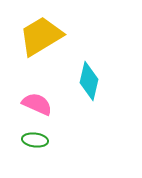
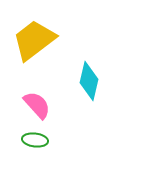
yellow trapezoid: moved 7 px left, 4 px down; rotated 6 degrees counterclockwise
pink semicircle: moved 1 px down; rotated 24 degrees clockwise
